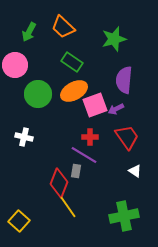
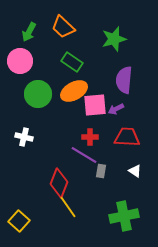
pink circle: moved 5 px right, 4 px up
pink square: rotated 15 degrees clockwise
red trapezoid: rotated 52 degrees counterclockwise
gray rectangle: moved 25 px right
